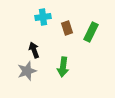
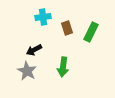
black arrow: rotated 98 degrees counterclockwise
gray star: rotated 24 degrees counterclockwise
